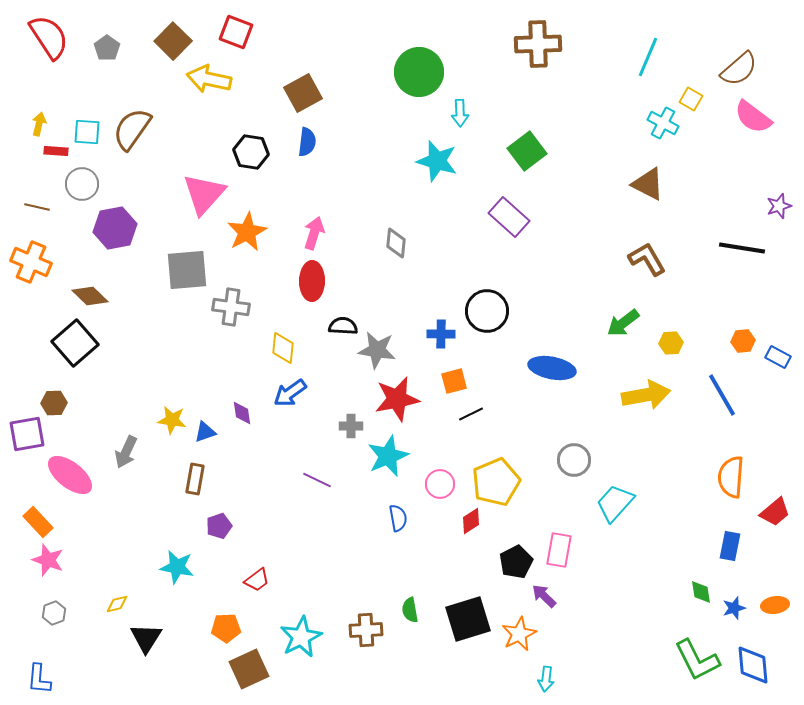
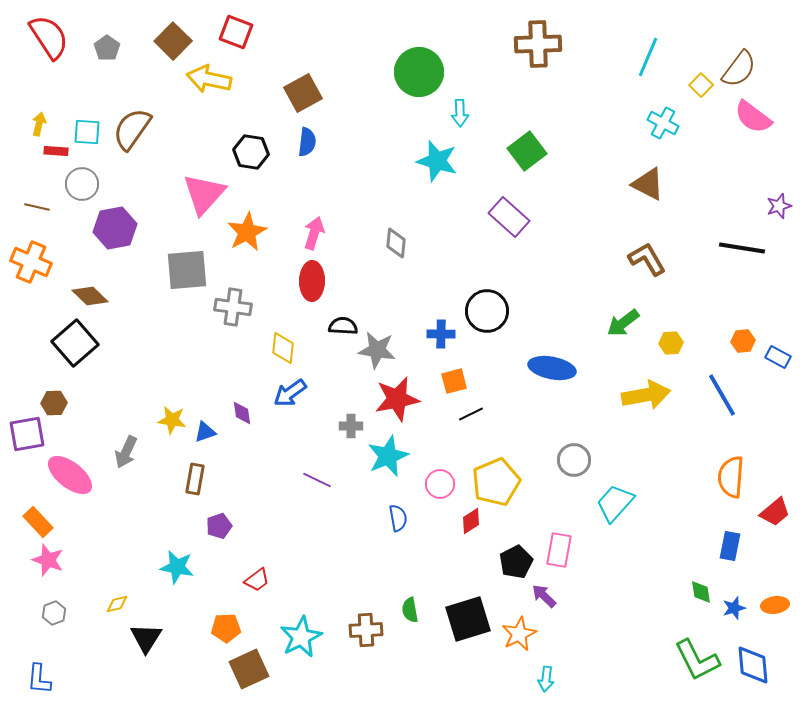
brown semicircle at (739, 69): rotated 12 degrees counterclockwise
yellow square at (691, 99): moved 10 px right, 14 px up; rotated 15 degrees clockwise
gray cross at (231, 307): moved 2 px right
